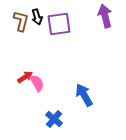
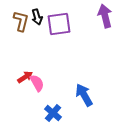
blue cross: moved 1 px left, 6 px up
